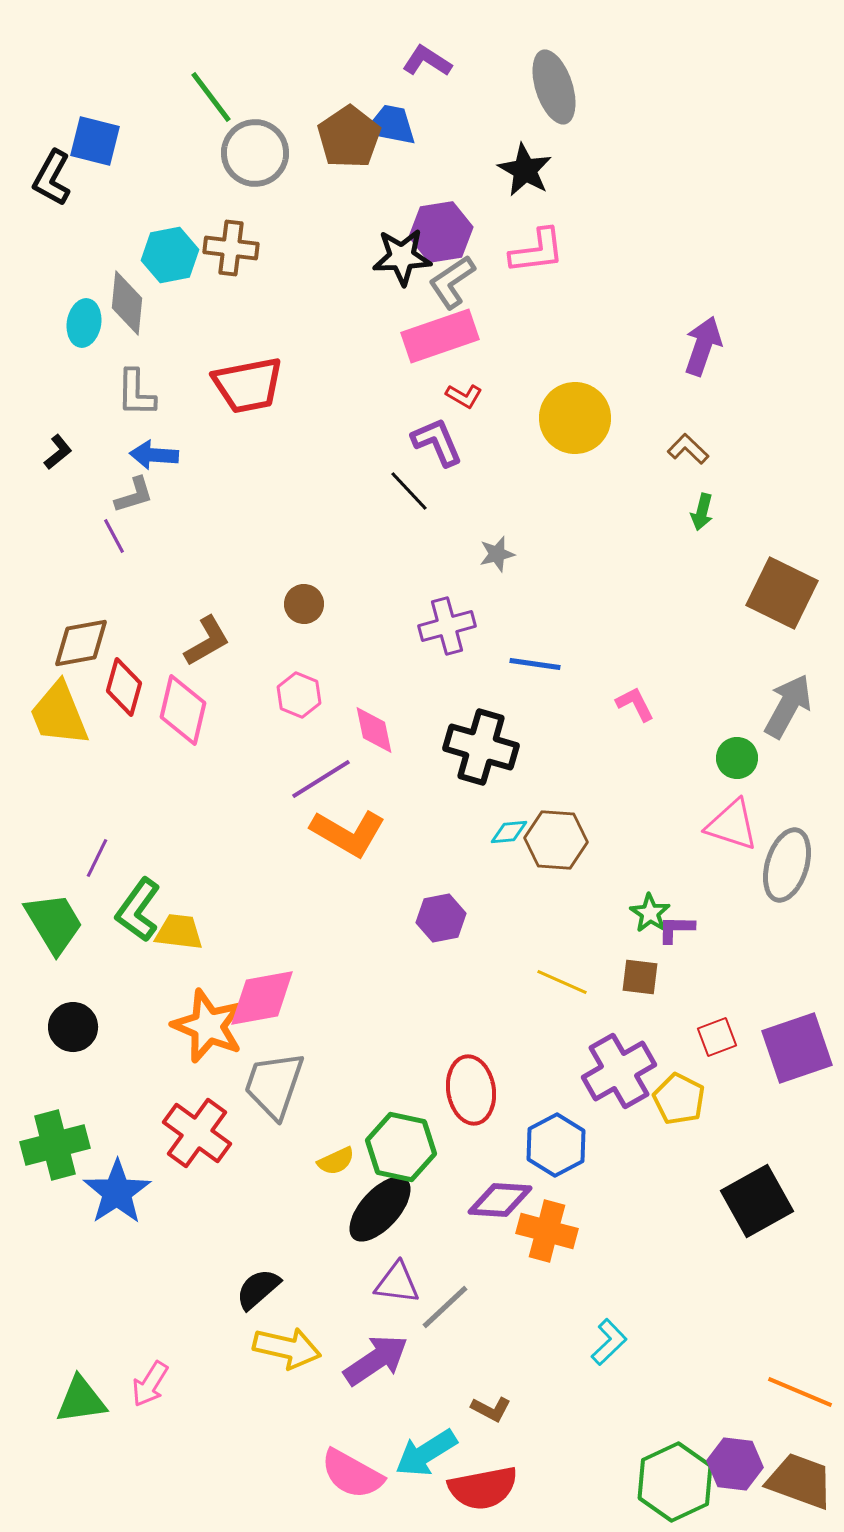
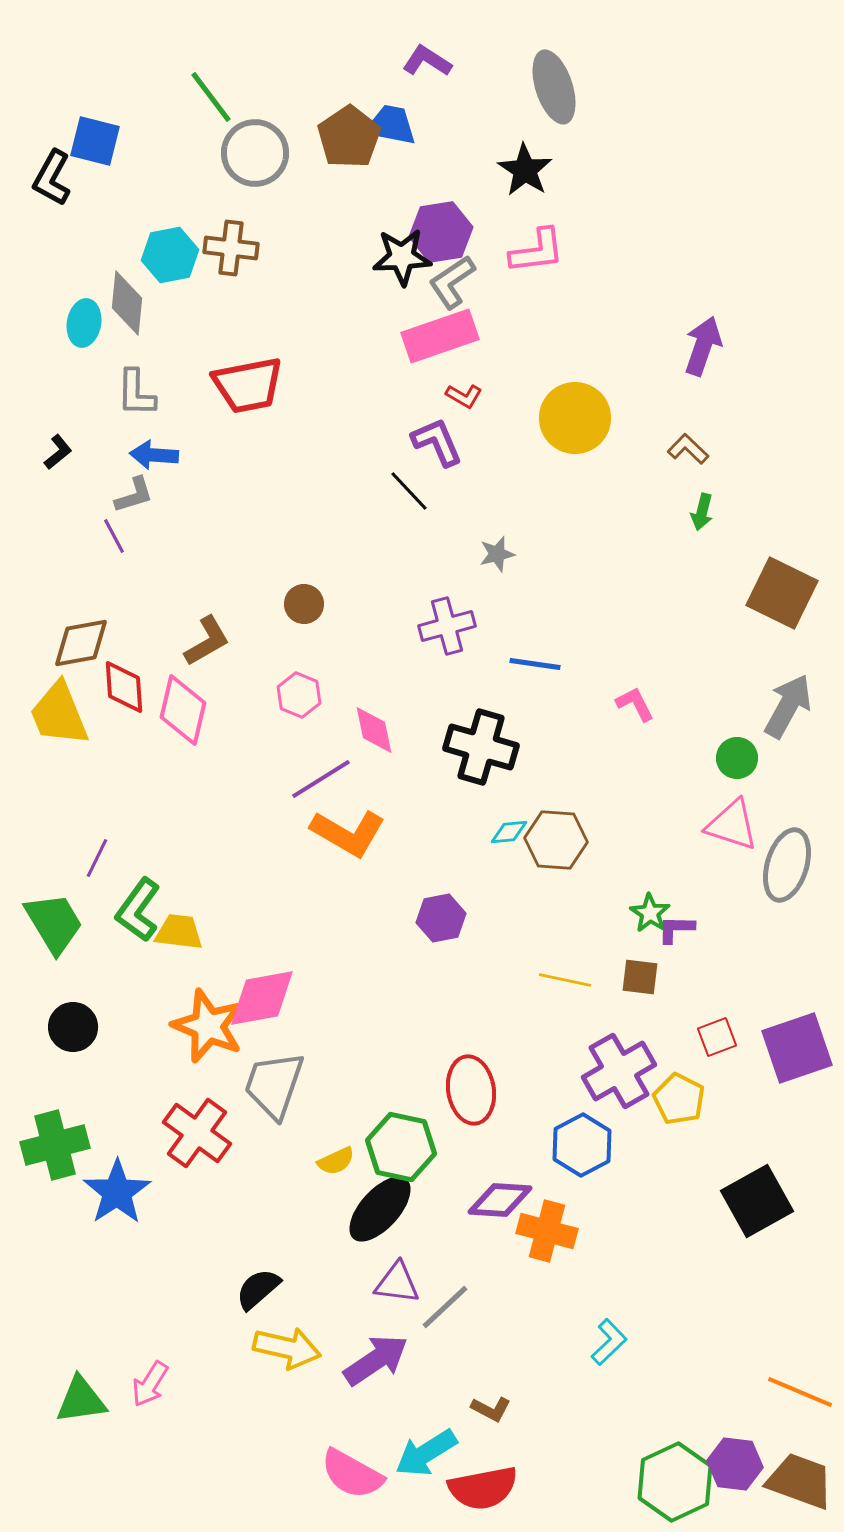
black star at (525, 170): rotated 4 degrees clockwise
red diamond at (124, 687): rotated 20 degrees counterclockwise
yellow line at (562, 982): moved 3 px right, 2 px up; rotated 12 degrees counterclockwise
blue hexagon at (556, 1145): moved 26 px right
